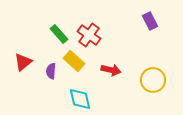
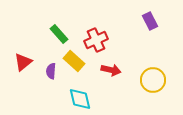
red cross: moved 7 px right, 5 px down; rotated 30 degrees clockwise
